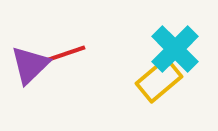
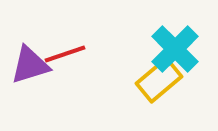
purple triangle: rotated 27 degrees clockwise
